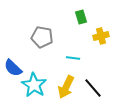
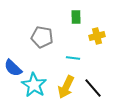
green rectangle: moved 5 px left; rotated 16 degrees clockwise
yellow cross: moved 4 px left
